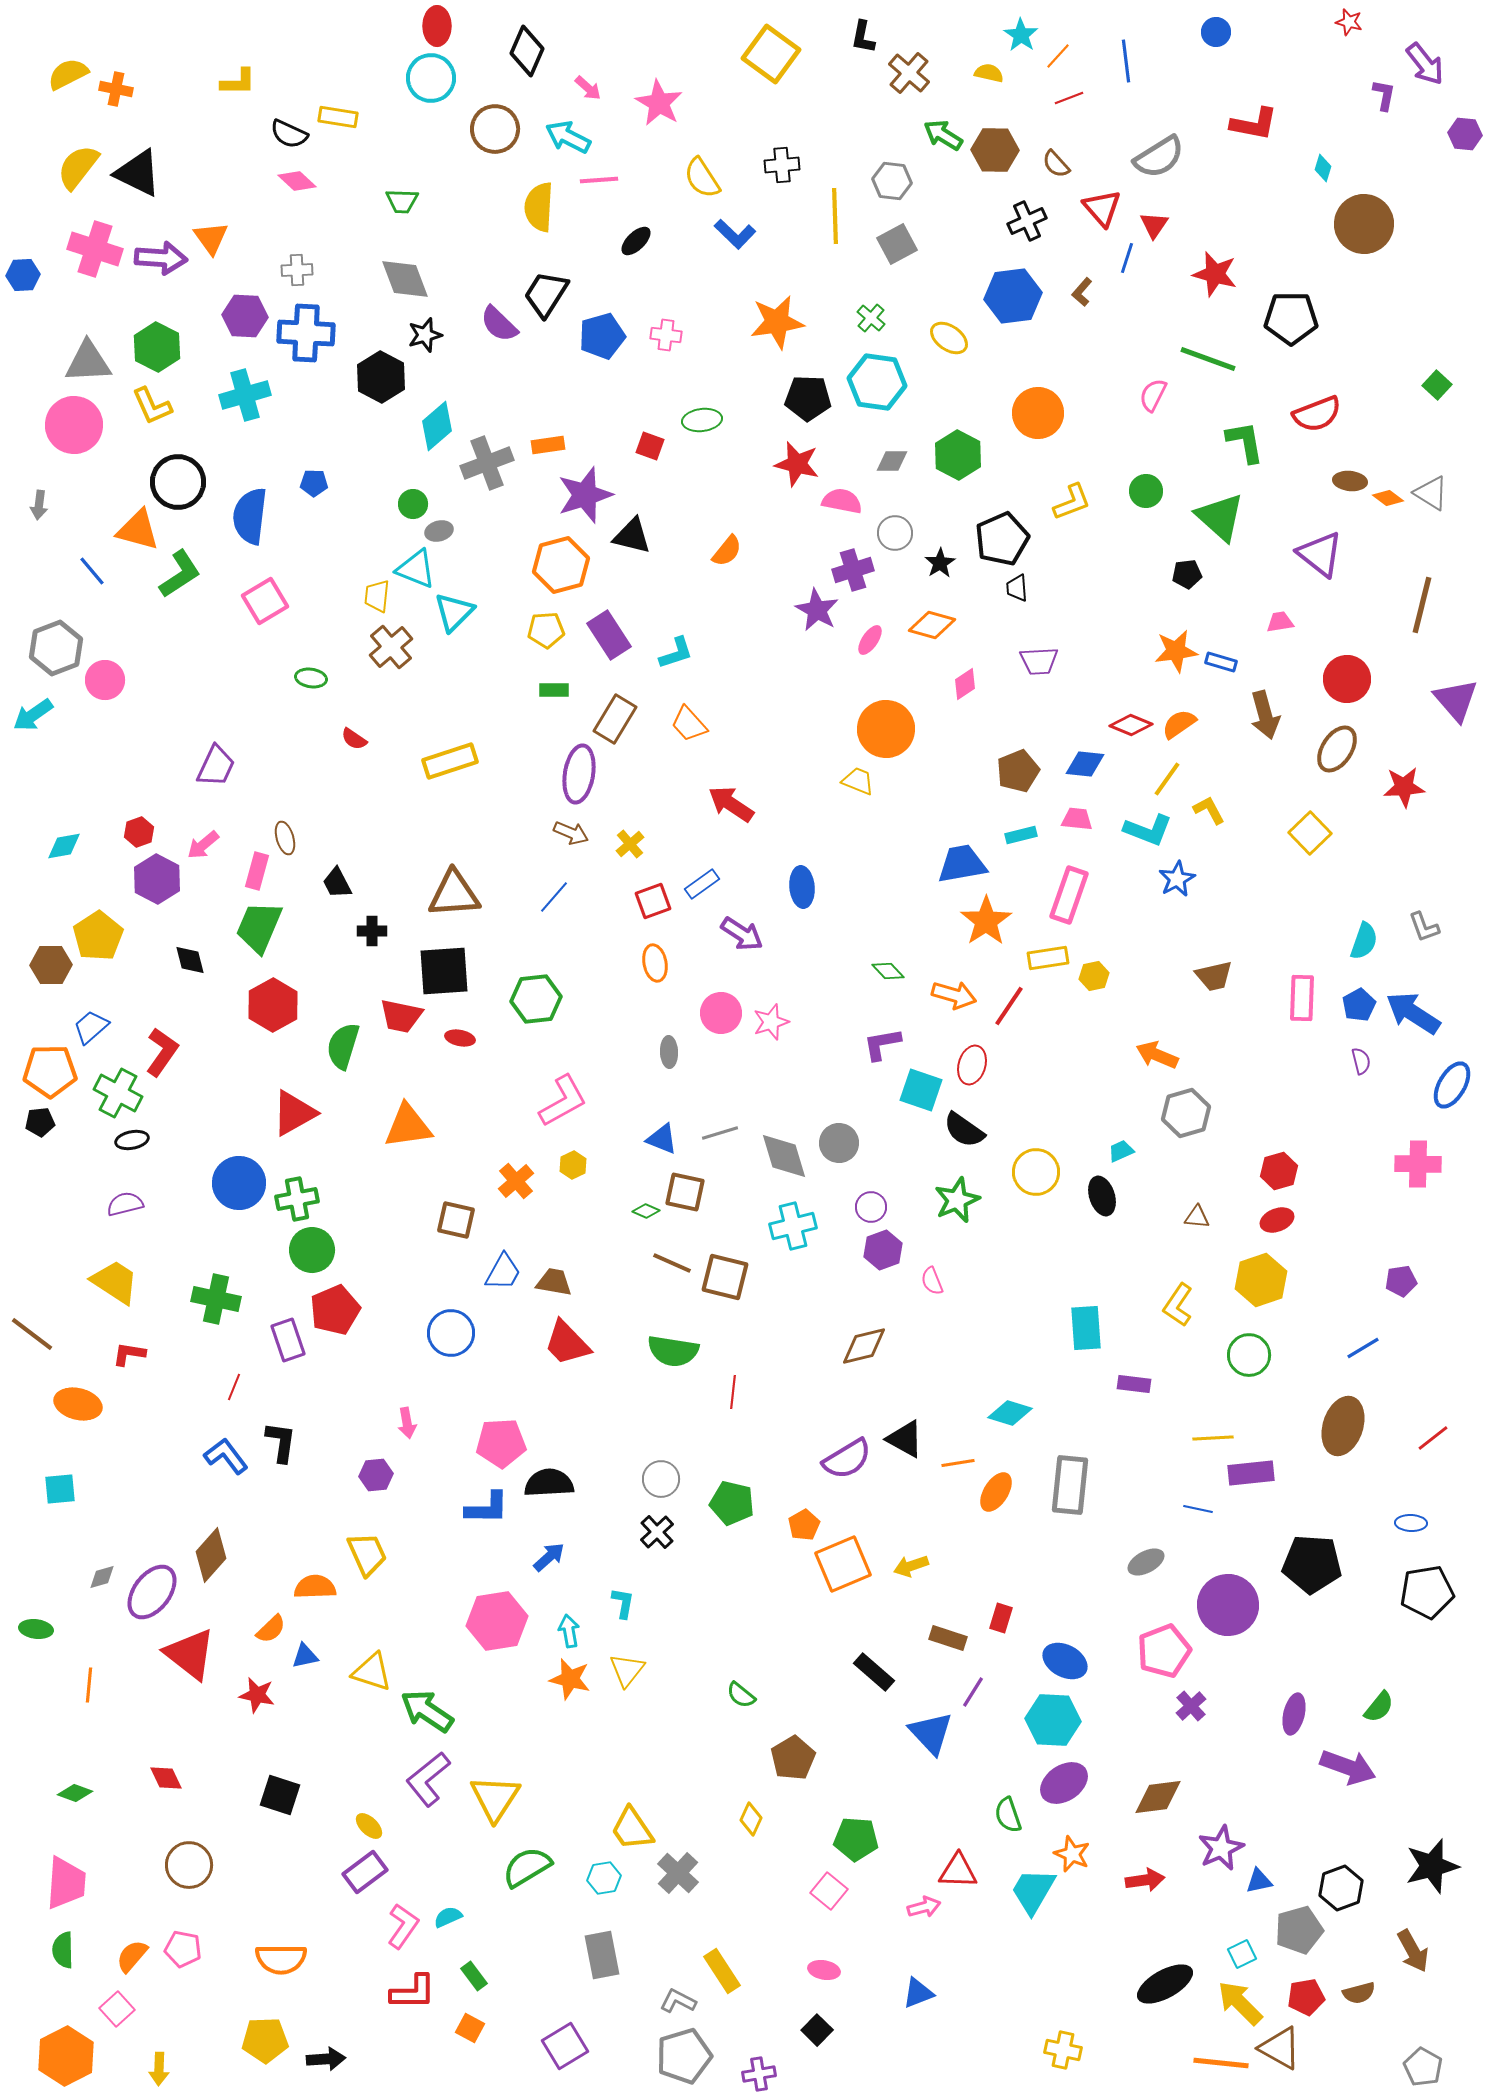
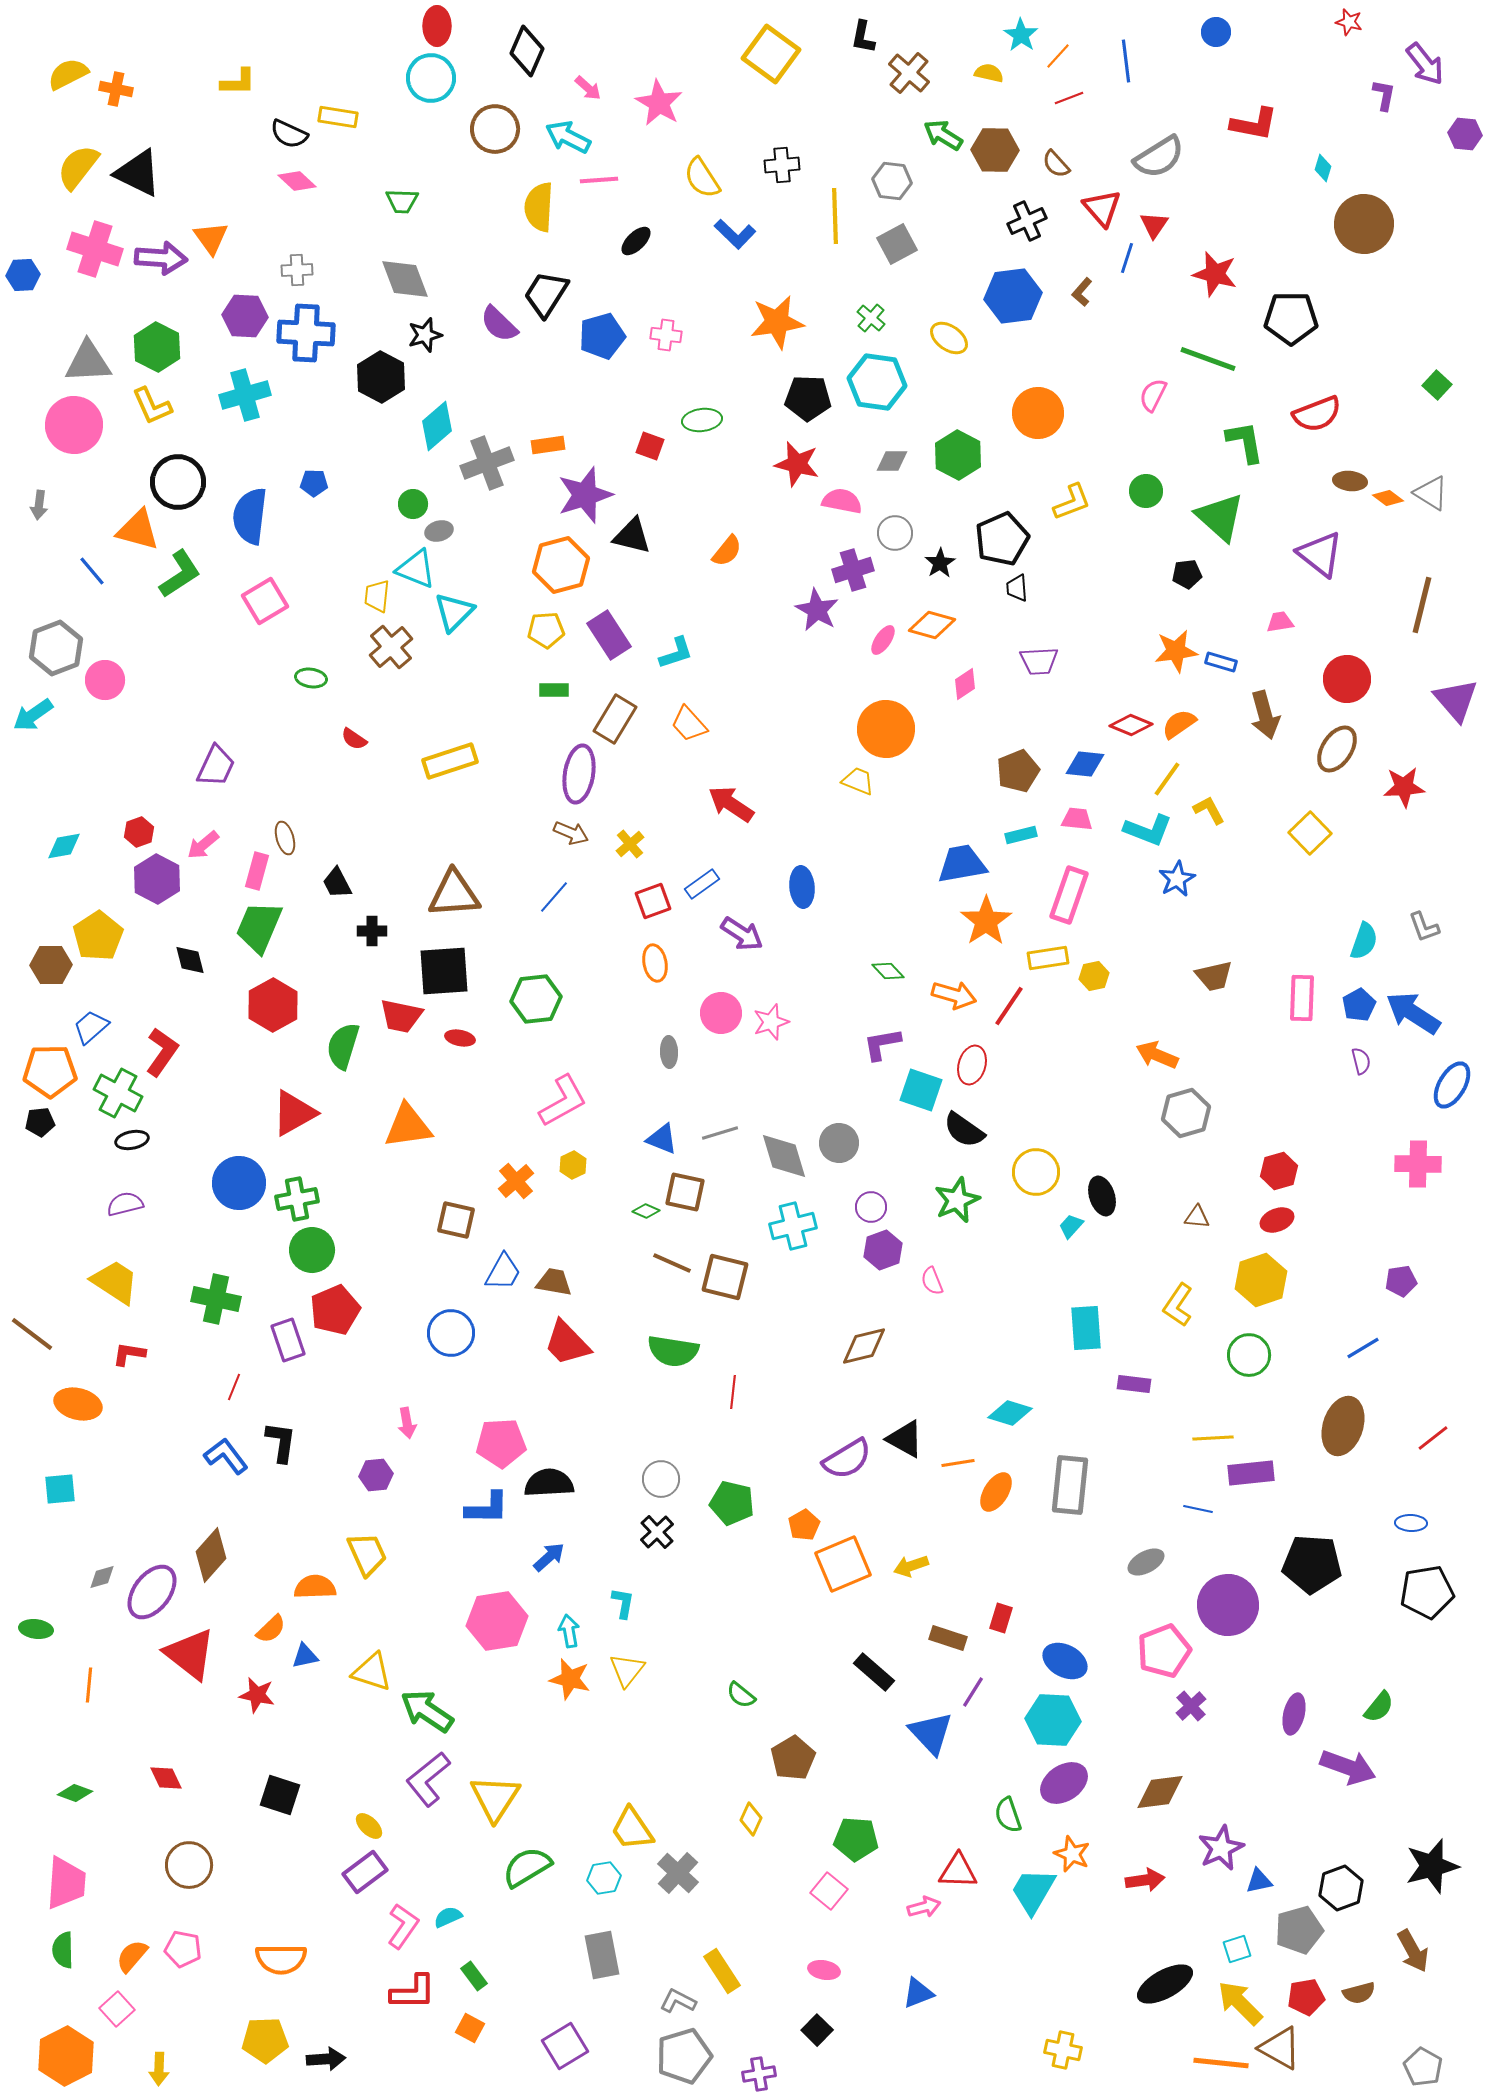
pink ellipse at (870, 640): moved 13 px right
cyan trapezoid at (1121, 1151): moved 50 px left, 75 px down; rotated 24 degrees counterclockwise
brown diamond at (1158, 1797): moved 2 px right, 5 px up
cyan square at (1242, 1954): moved 5 px left, 5 px up; rotated 8 degrees clockwise
